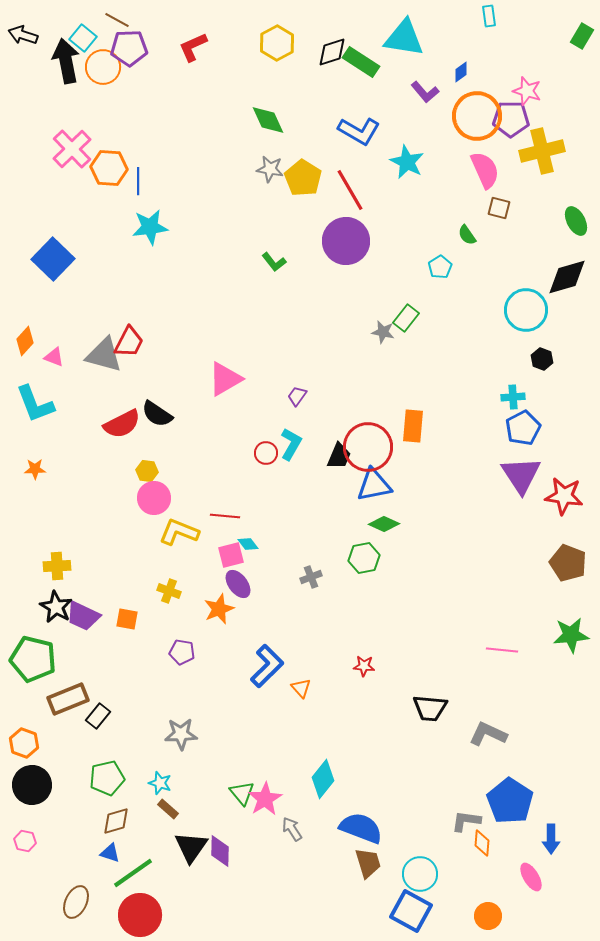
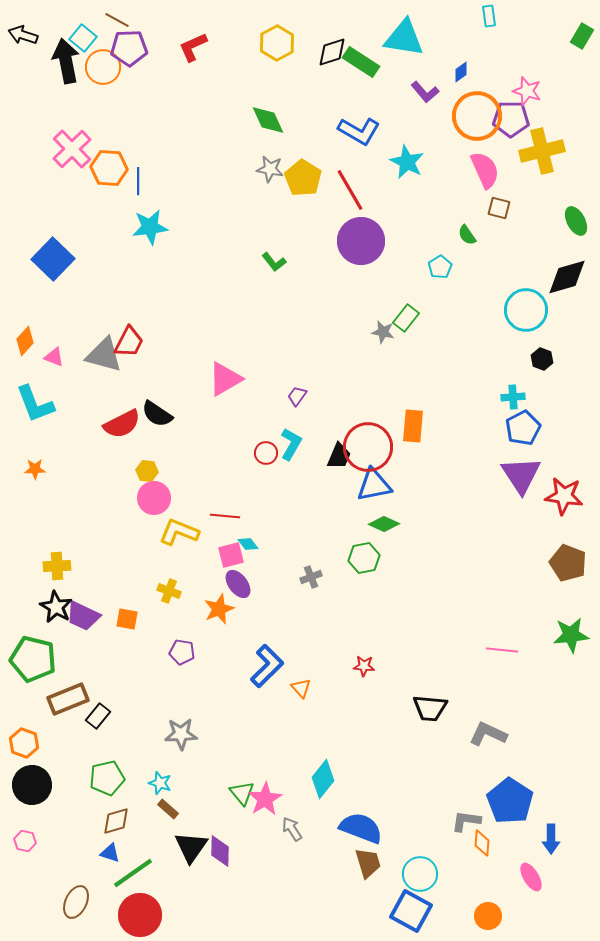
purple circle at (346, 241): moved 15 px right
